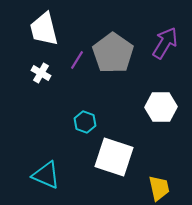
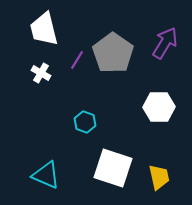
white hexagon: moved 2 px left
white square: moved 1 px left, 11 px down
yellow trapezoid: moved 11 px up
